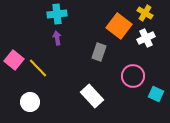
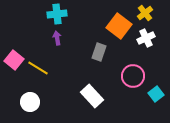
yellow cross: rotated 21 degrees clockwise
yellow line: rotated 15 degrees counterclockwise
cyan square: rotated 28 degrees clockwise
